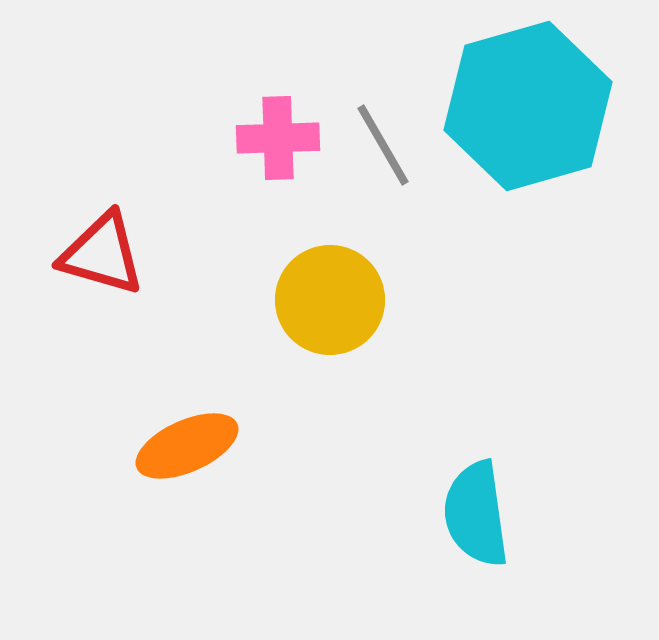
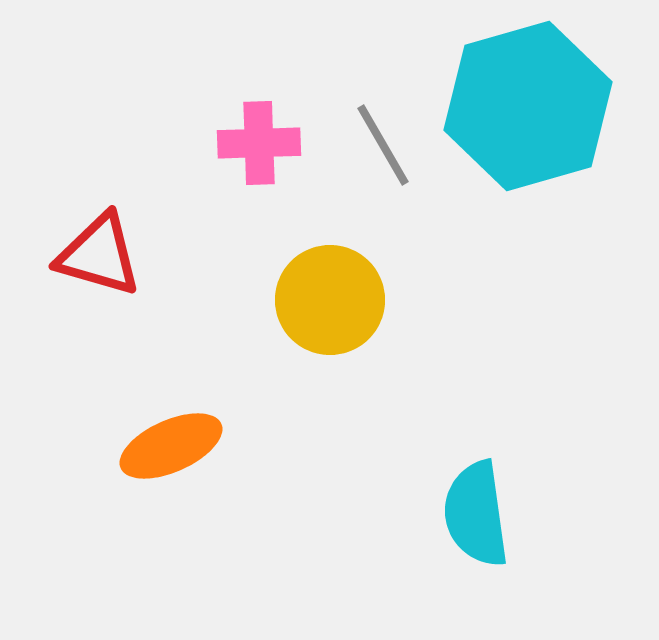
pink cross: moved 19 px left, 5 px down
red triangle: moved 3 px left, 1 px down
orange ellipse: moved 16 px left
